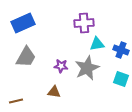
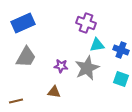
purple cross: moved 2 px right; rotated 24 degrees clockwise
cyan triangle: moved 1 px down
